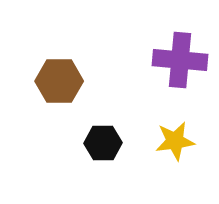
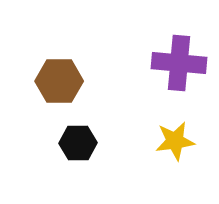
purple cross: moved 1 px left, 3 px down
black hexagon: moved 25 px left
